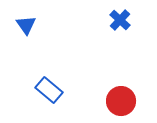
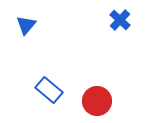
blue triangle: rotated 15 degrees clockwise
red circle: moved 24 px left
